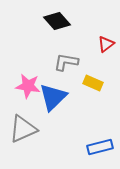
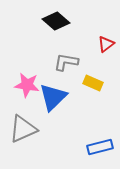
black diamond: moved 1 px left; rotated 8 degrees counterclockwise
pink star: moved 1 px left, 1 px up
